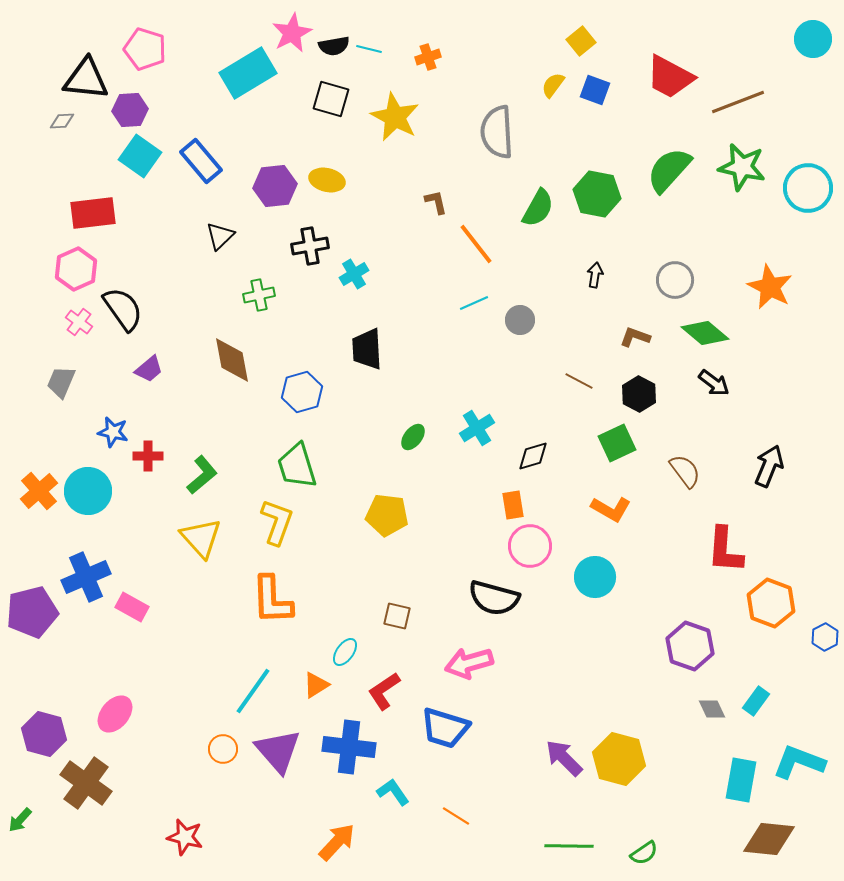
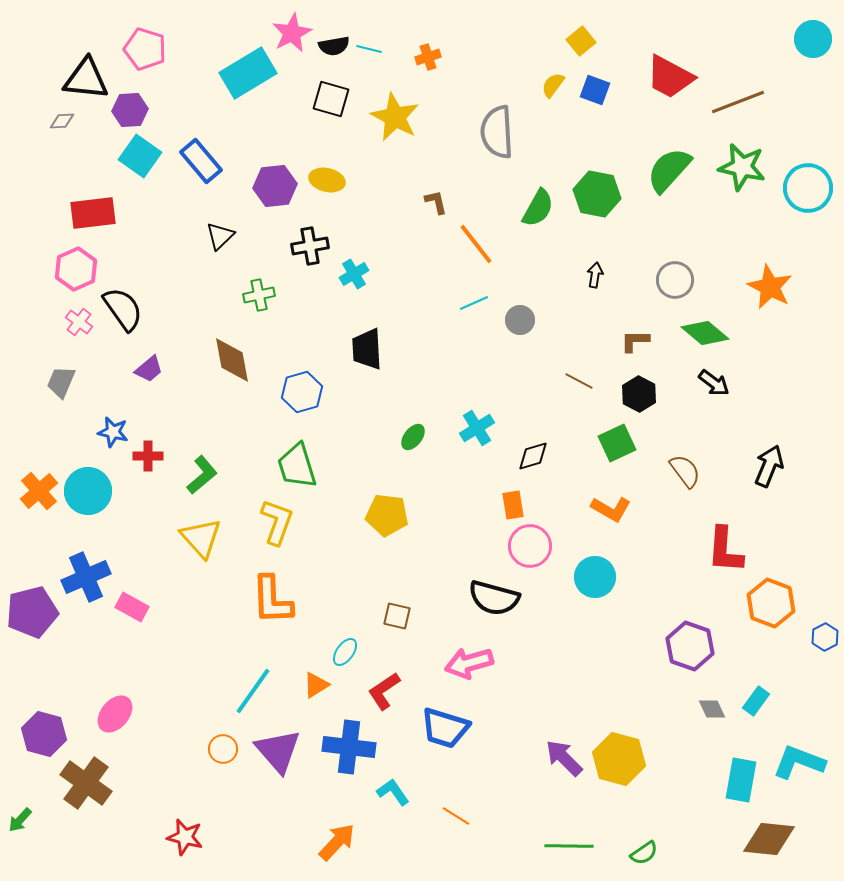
brown L-shape at (635, 337): moved 4 px down; rotated 20 degrees counterclockwise
